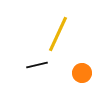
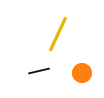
black line: moved 2 px right, 6 px down
